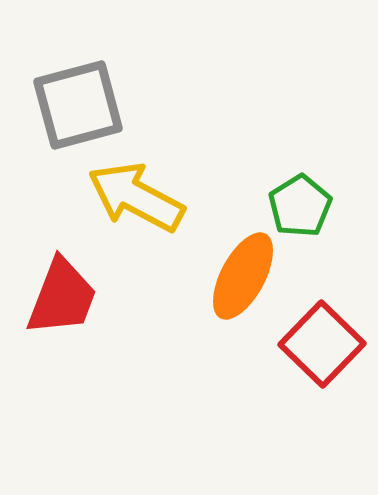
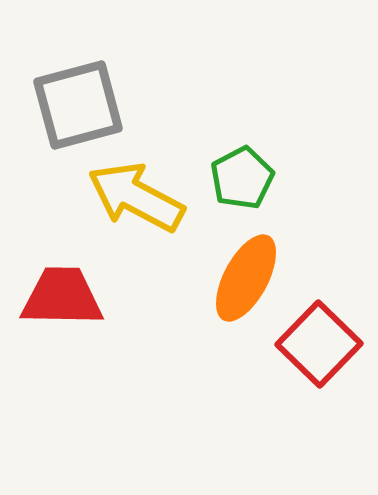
green pentagon: moved 58 px left, 28 px up; rotated 4 degrees clockwise
orange ellipse: moved 3 px right, 2 px down
red trapezoid: rotated 110 degrees counterclockwise
red square: moved 3 px left
